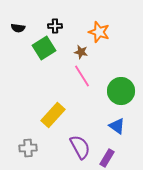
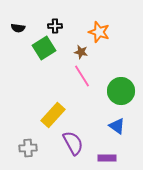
purple semicircle: moved 7 px left, 4 px up
purple rectangle: rotated 60 degrees clockwise
